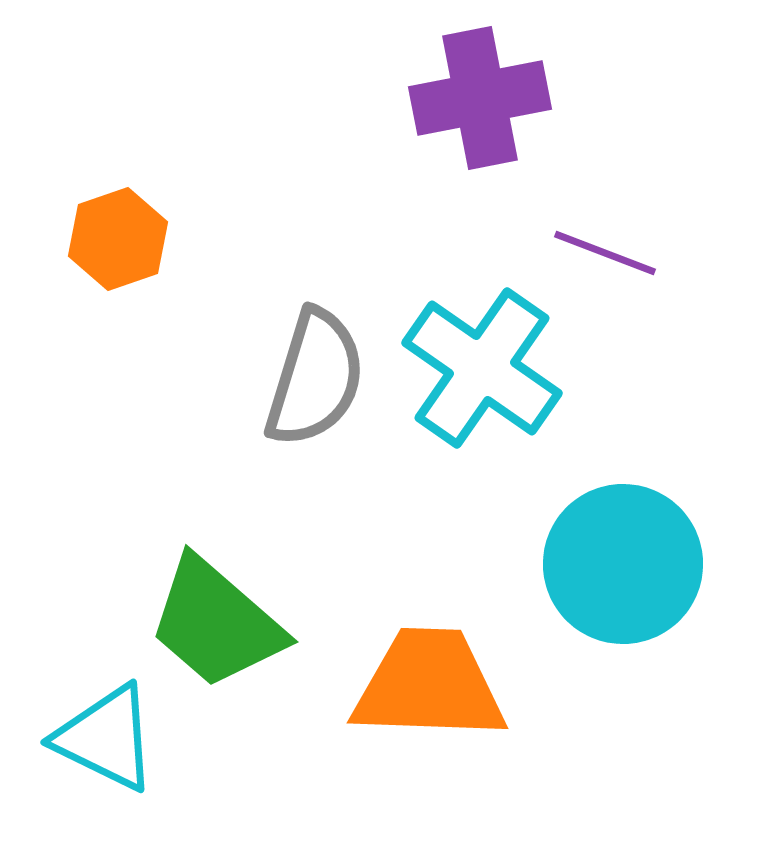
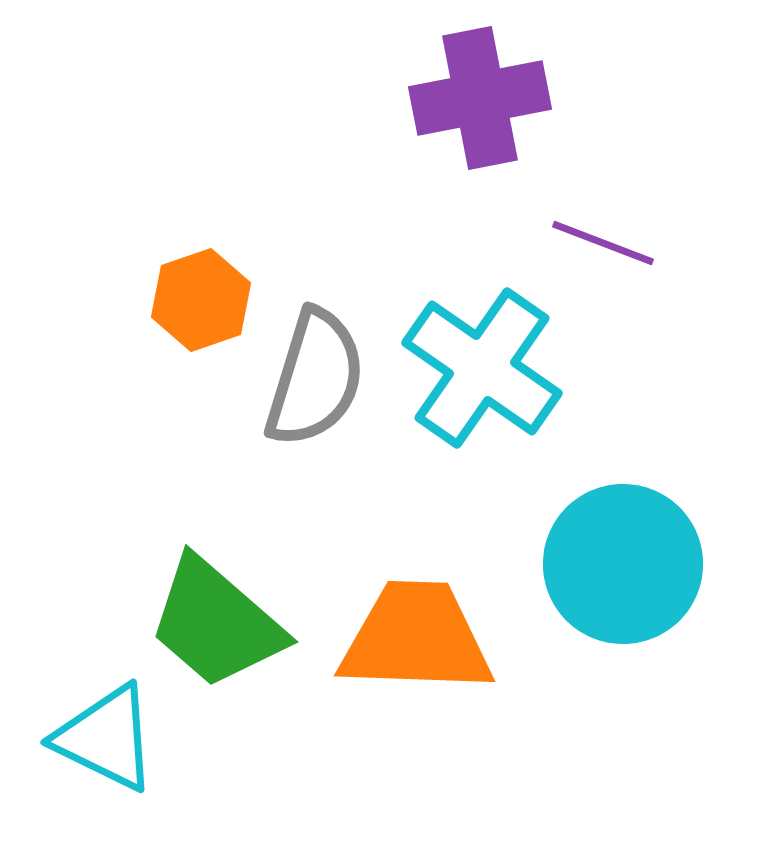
orange hexagon: moved 83 px right, 61 px down
purple line: moved 2 px left, 10 px up
orange trapezoid: moved 13 px left, 47 px up
